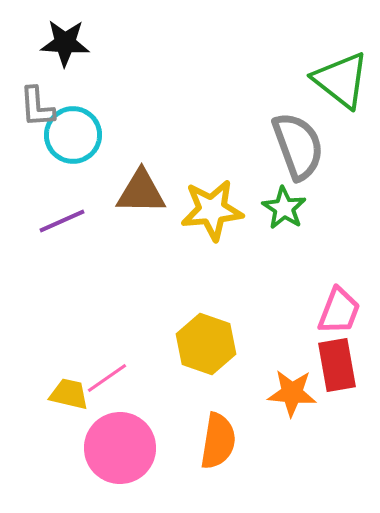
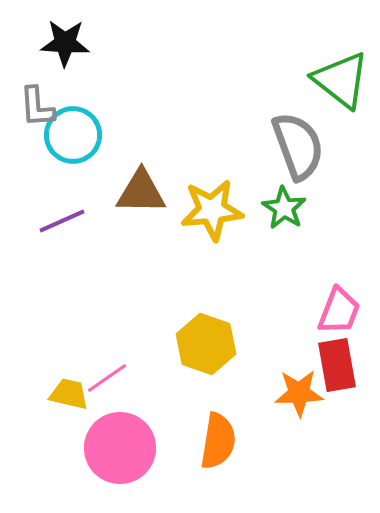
orange star: moved 7 px right; rotated 6 degrees counterclockwise
